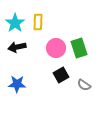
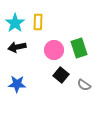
pink circle: moved 2 px left, 2 px down
black square: rotated 21 degrees counterclockwise
